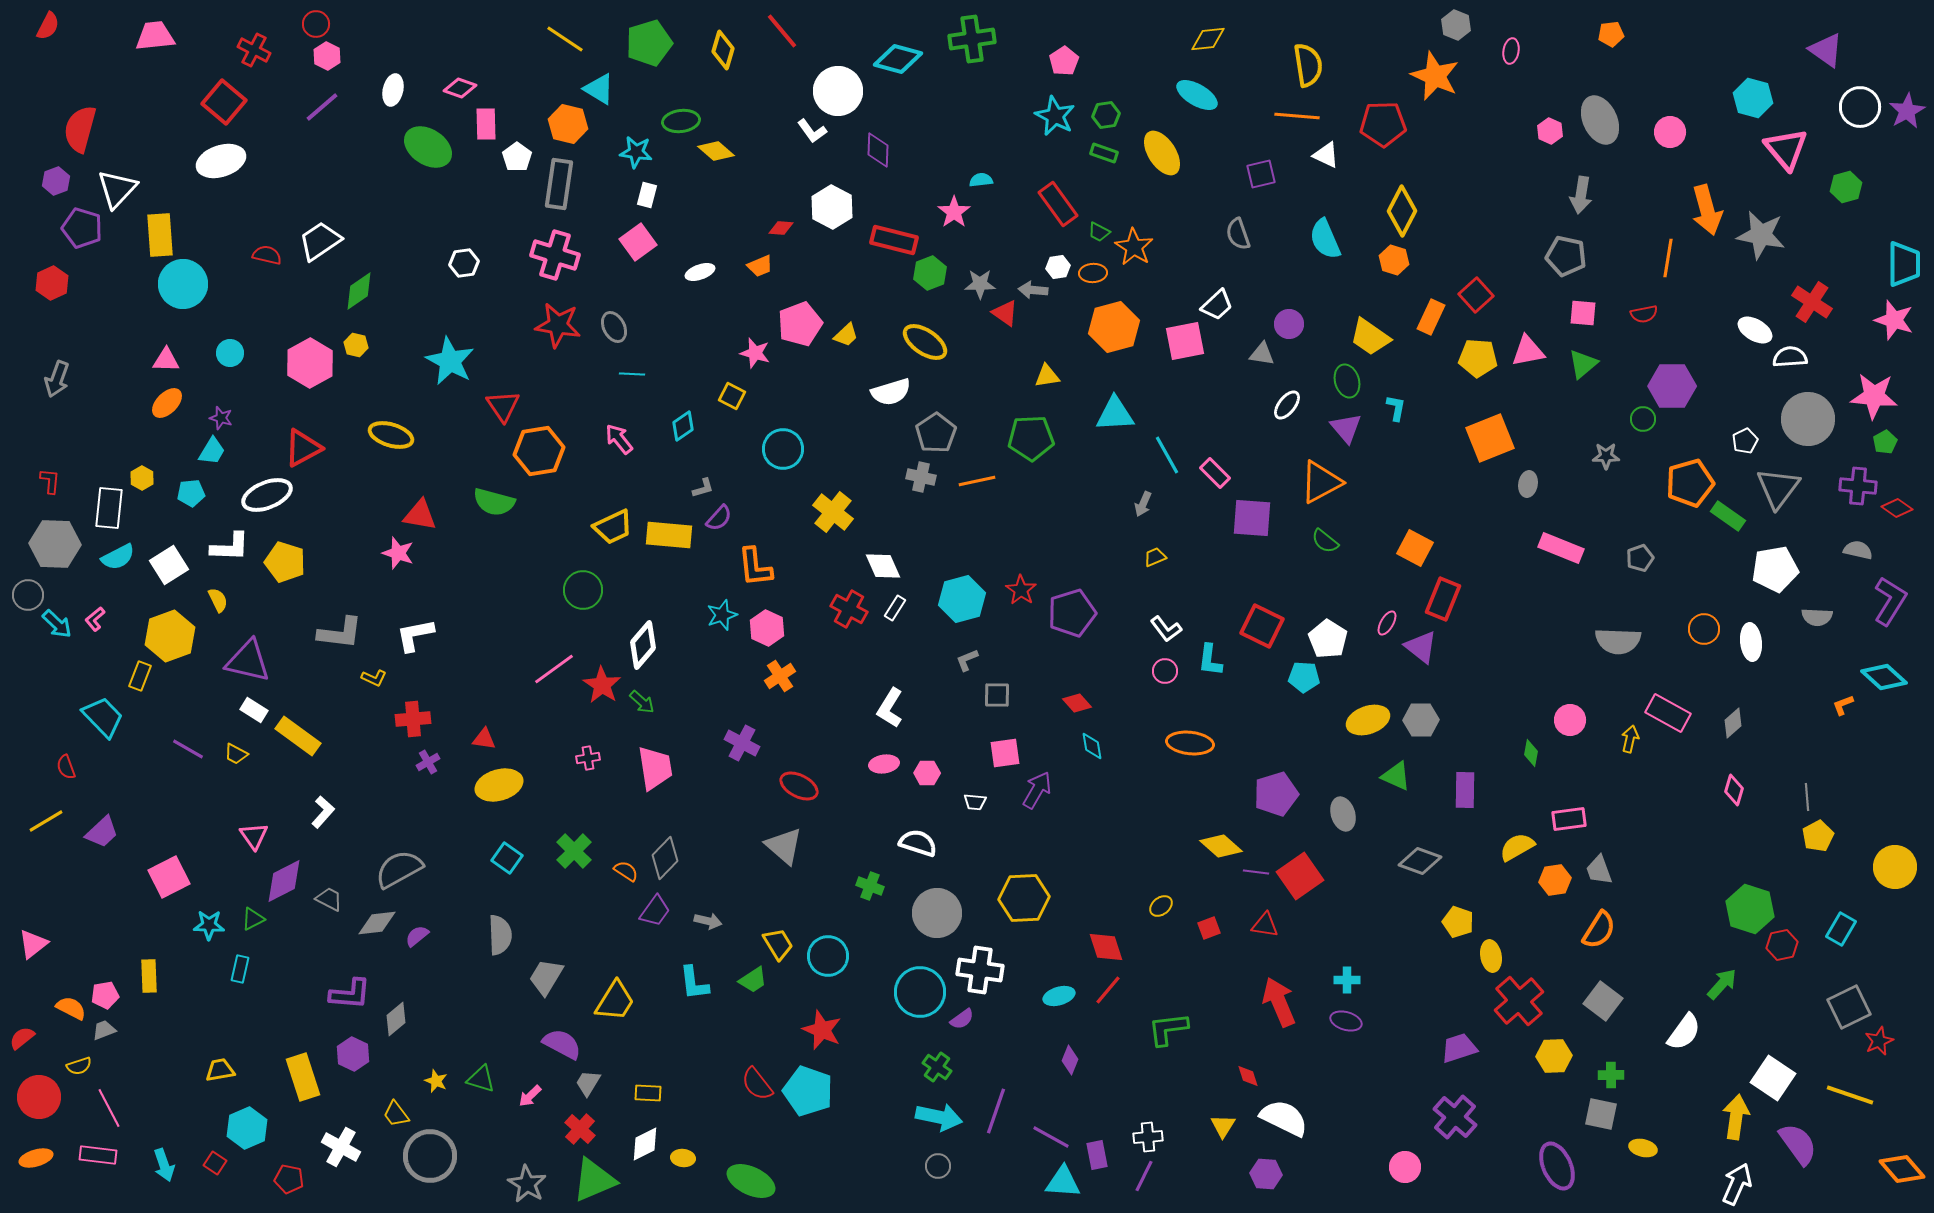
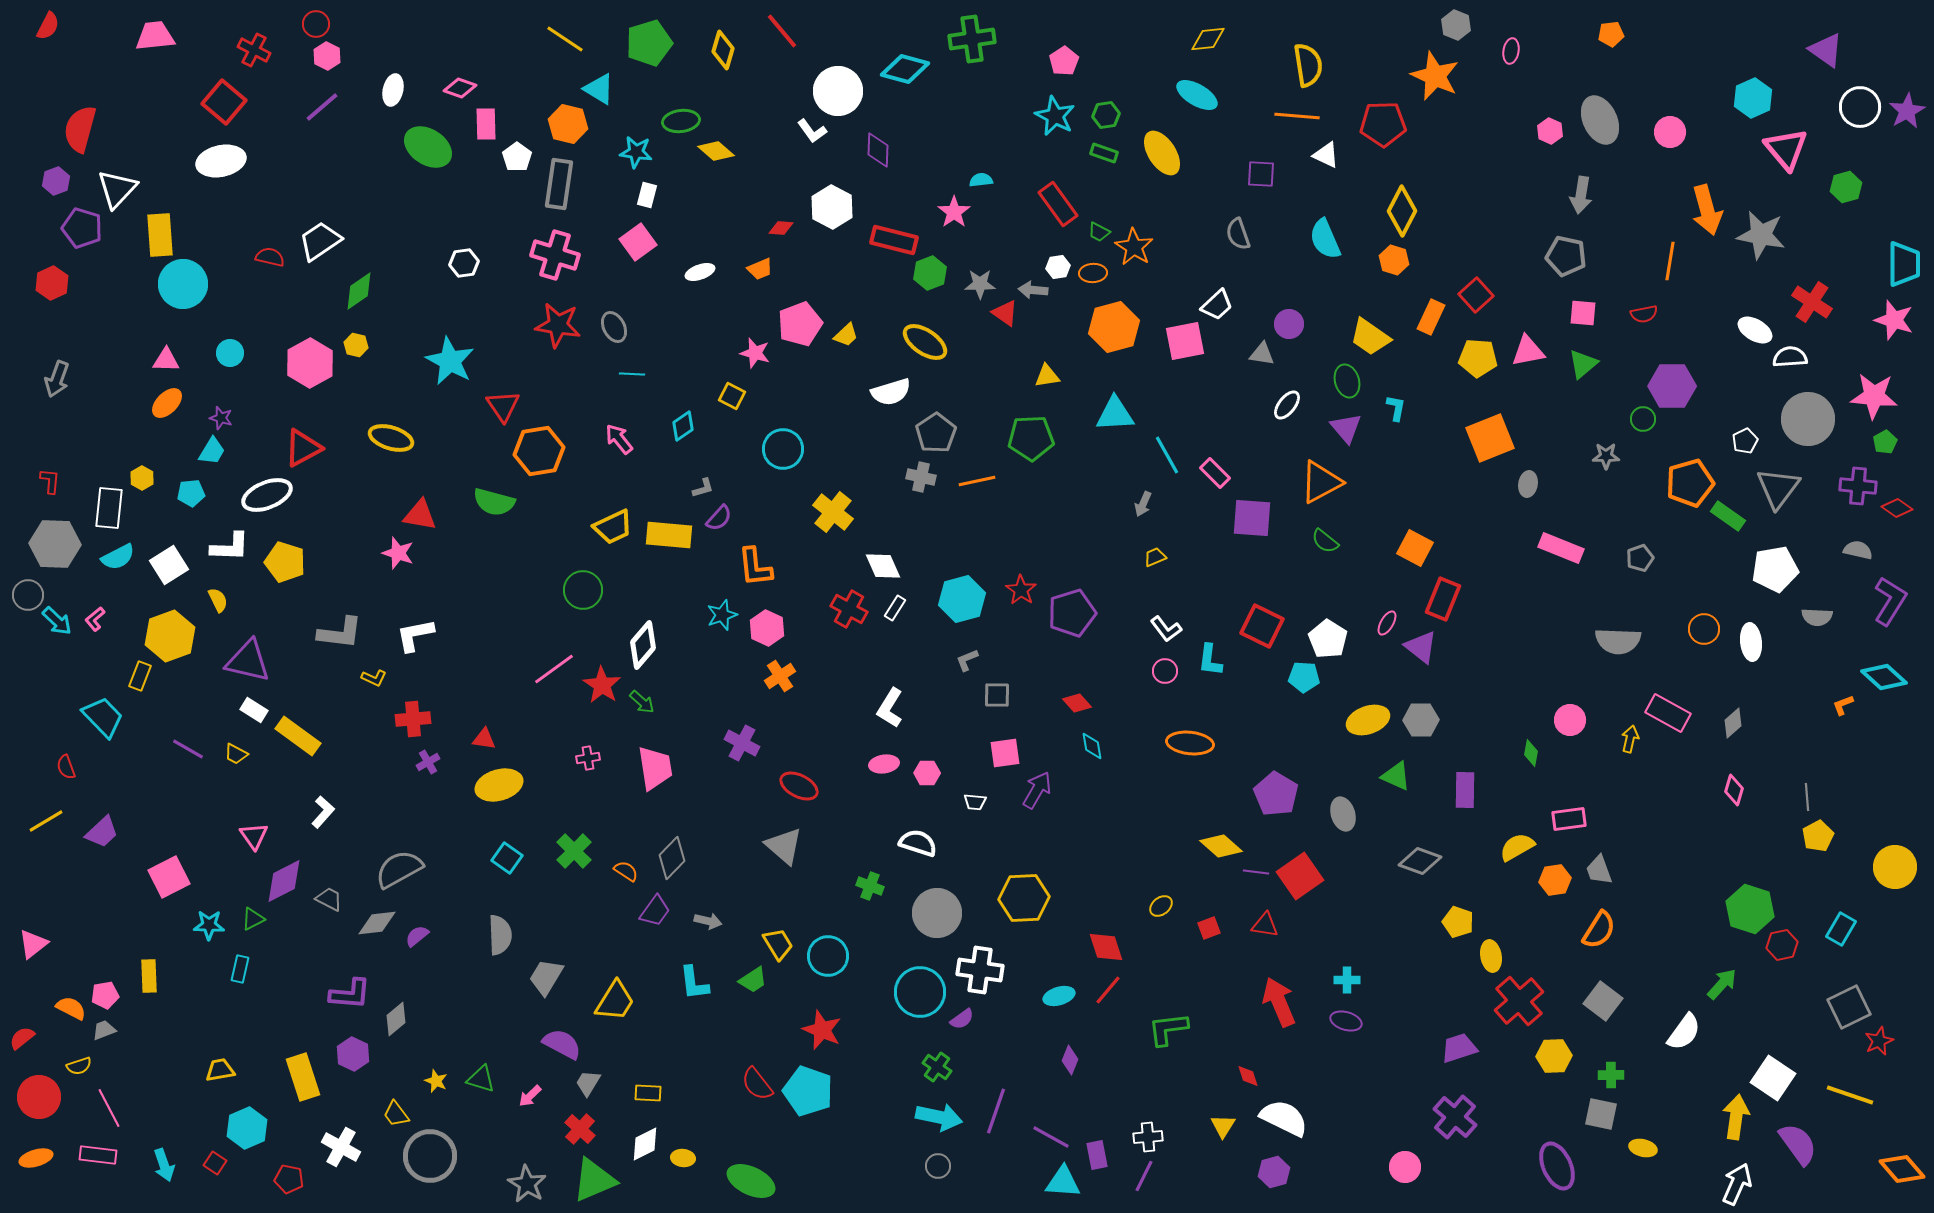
cyan diamond at (898, 59): moved 7 px right, 10 px down
cyan hexagon at (1753, 98): rotated 21 degrees clockwise
white ellipse at (221, 161): rotated 6 degrees clockwise
purple square at (1261, 174): rotated 16 degrees clockwise
red semicircle at (267, 255): moved 3 px right, 2 px down
orange line at (1668, 258): moved 2 px right, 3 px down
orange trapezoid at (760, 266): moved 3 px down
yellow ellipse at (391, 435): moved 3 px down
cyan arrow at (57, 624): moved 3 px up
purple pentagon at (1276, 794): rotated 24 degrees counterclockwise
gray diamond at (665, 858): moved 7 px right
purple hexagon at (1266, 1174): moved 8 px right, 2 px up; rotated 20 degrees counterclockwise
